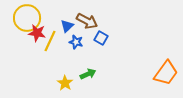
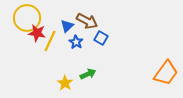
blue star: rotated 16 degrees clockwise
